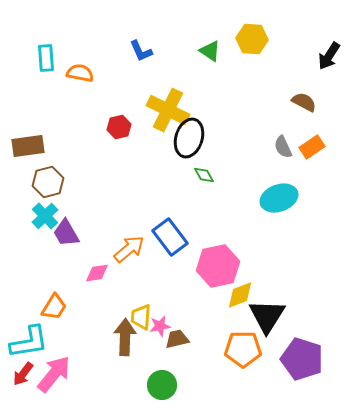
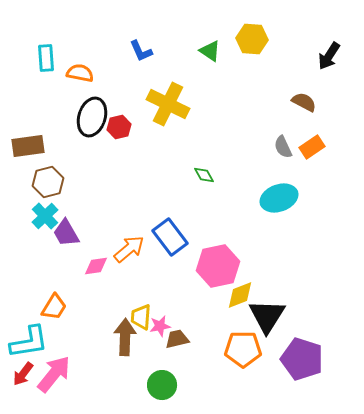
yellow cross: moved 6 px up
black ellipse: moved 97 px left, 21 px up
pink diamond: moved 1 px left, 7 px up
